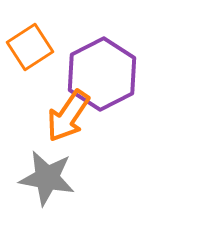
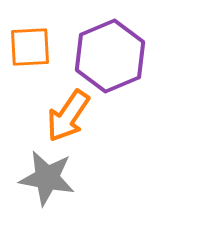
orange square: rotated 30 degrees clockwise
purple hexagon: moved 8 px right, 18 px up; rotated 4 degrees clockwise
